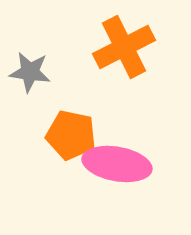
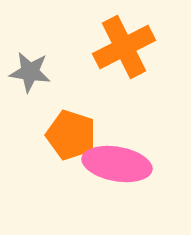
orange pentagon: rotated 6 degrees clockwise
